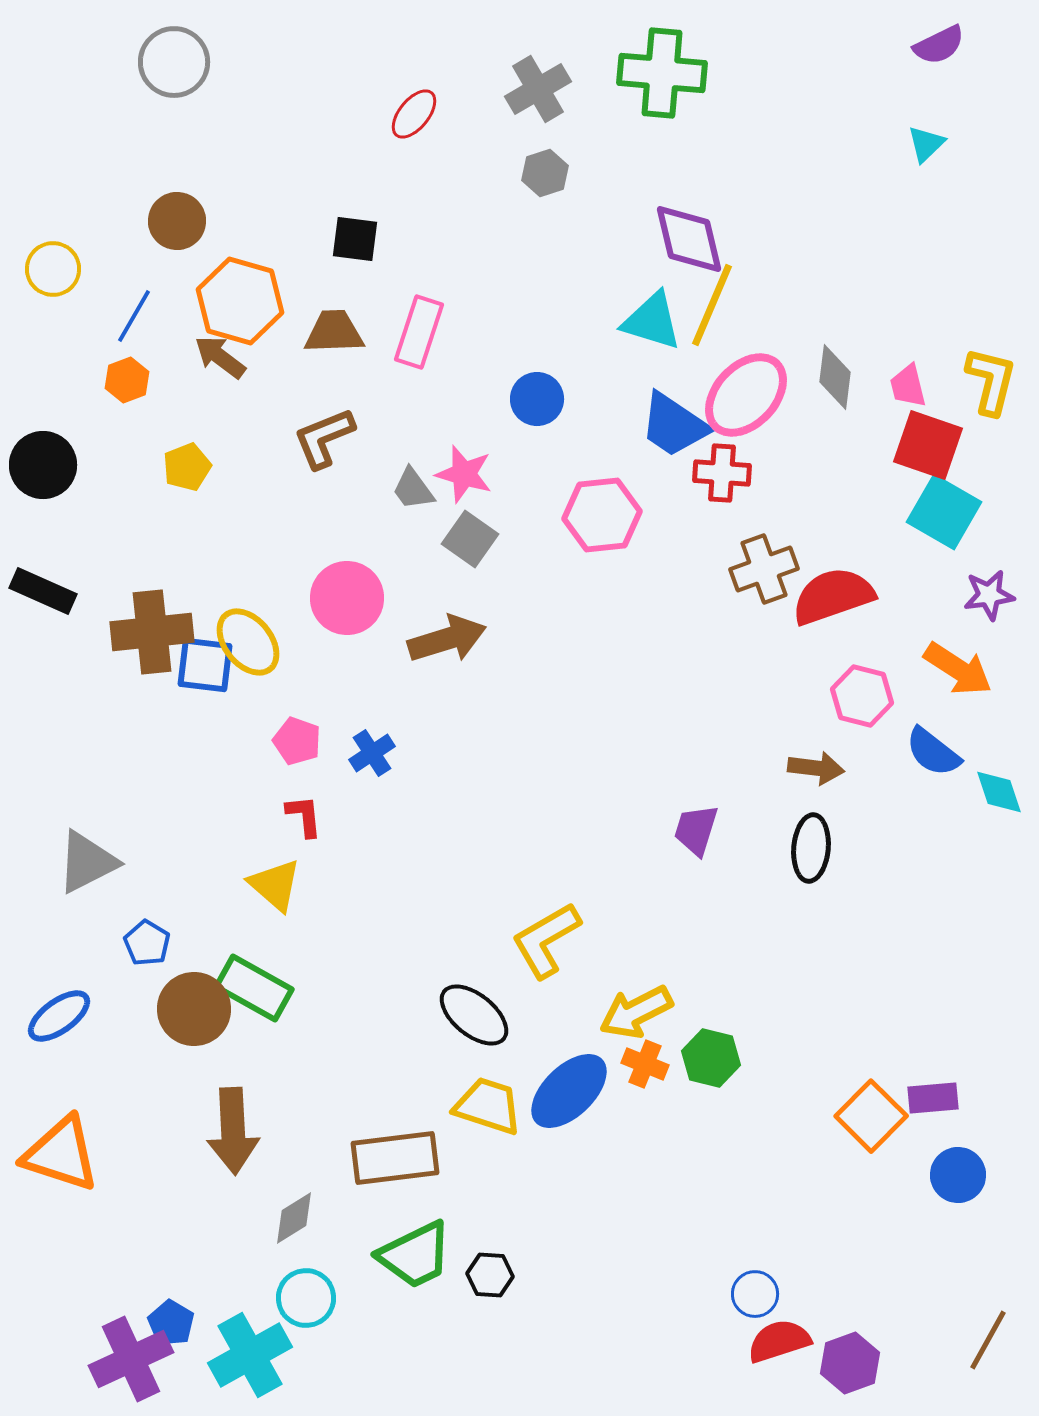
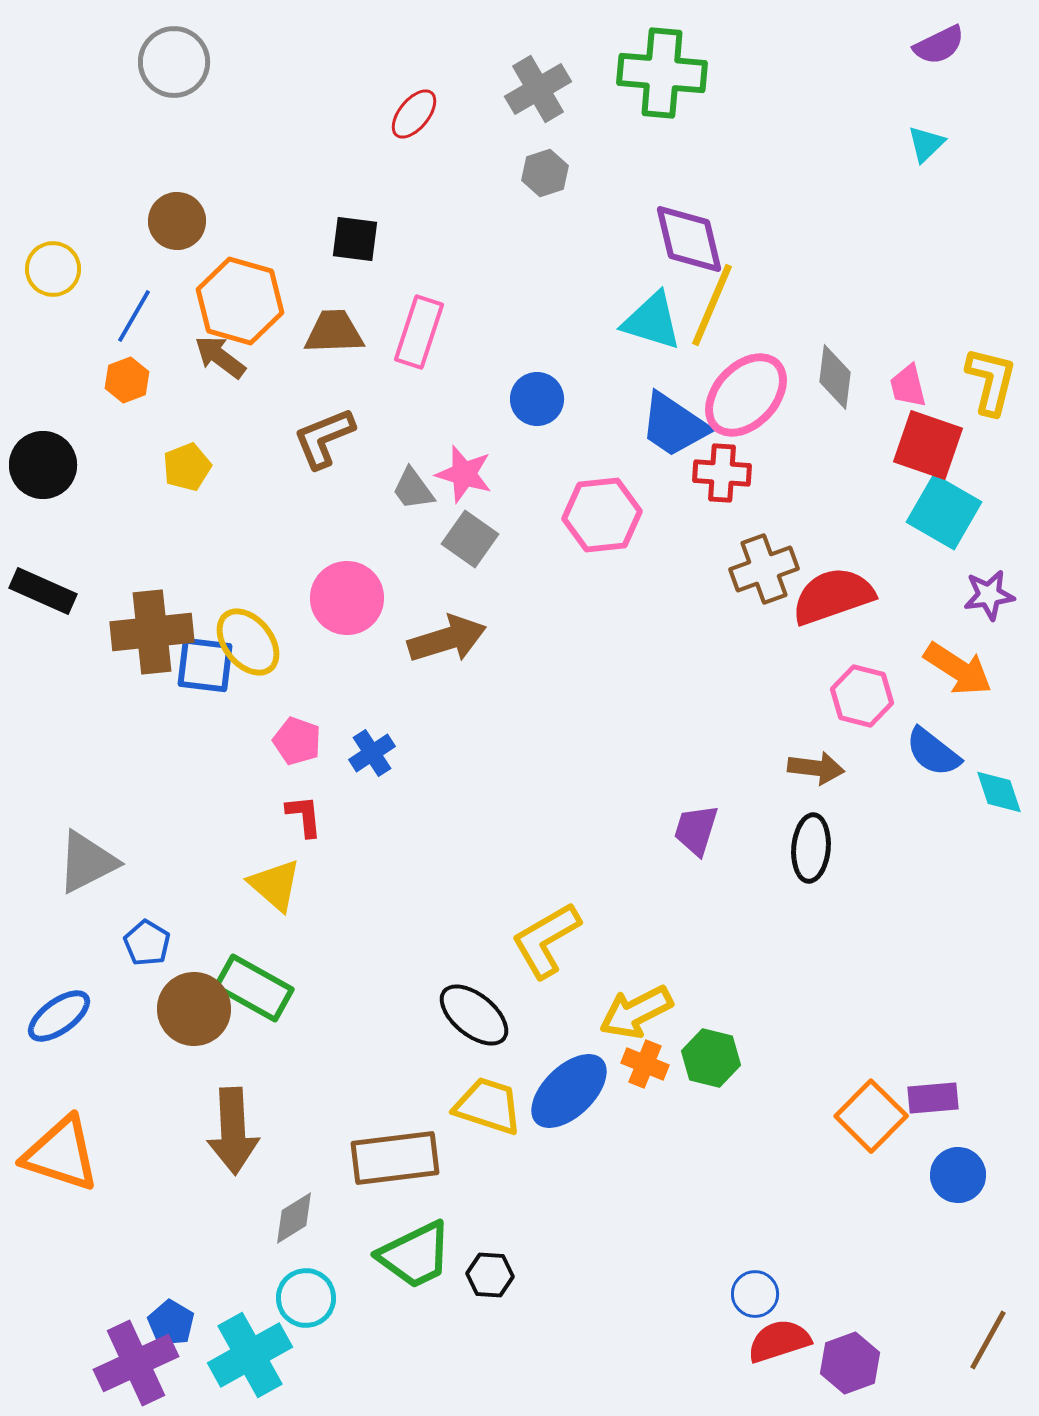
purple cross at (131, 1359): moved 5 px right, 4 px down
